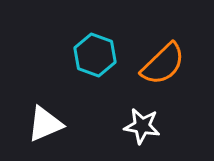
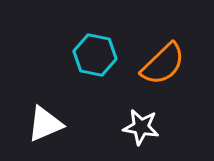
cyan hexagon: rotated 9 degrees counterclockwise
white star: moved 1 px left, 1 px down
